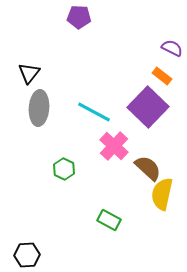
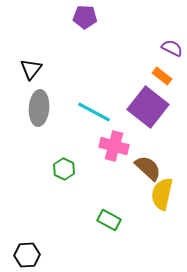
purple pentagon: moved 6 px right
black triangle: moved 2 px right, 4 px up
purple square: rotated 6 degrees counterclockwise
pink cross: rotated 28 degrees counterclockwise
